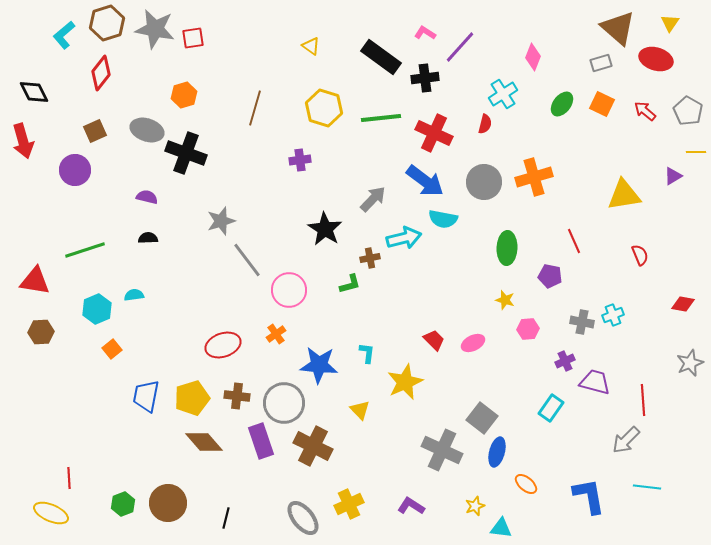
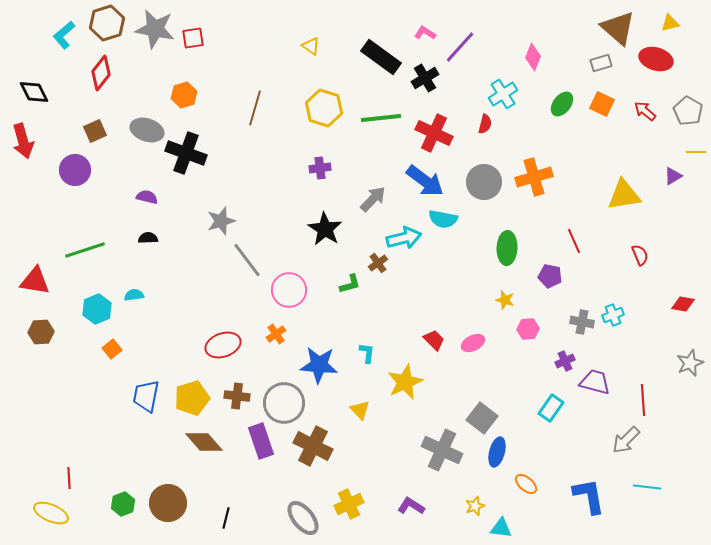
yellow triangle at (670, 23): rotated 42 degrees clockwise
black cross at (425, 78): rotated 24 degrees counterclockwise
purple cross at (300, 160): moved 20 px right, 8 px down
brown cross at (370, 258): moved 8 px right, 5 px down; rotated 24 degrees counterclockwise
